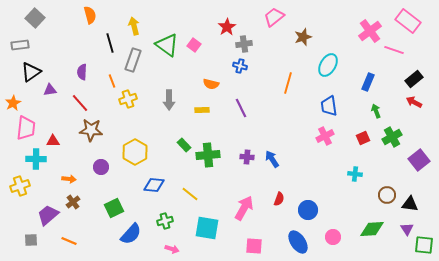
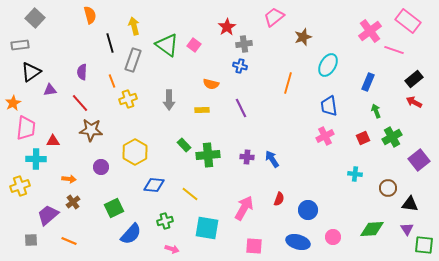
brown circle at (387, 195): moved 1 px right, 7 px up
blue ellipse at (298, 242): rotated 40 degrees counterclockwise
